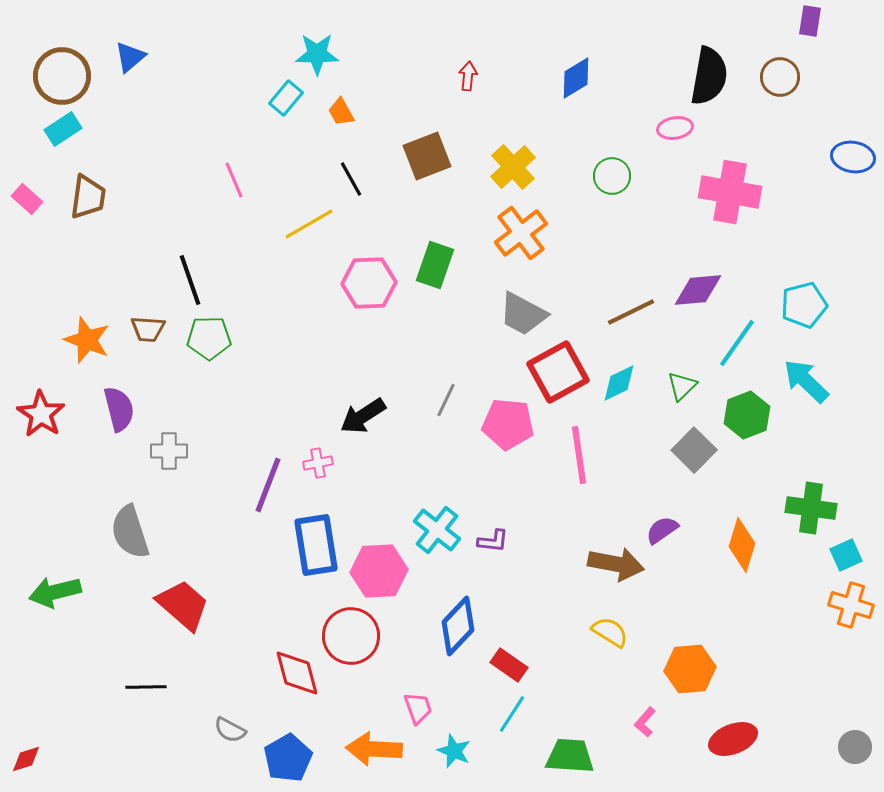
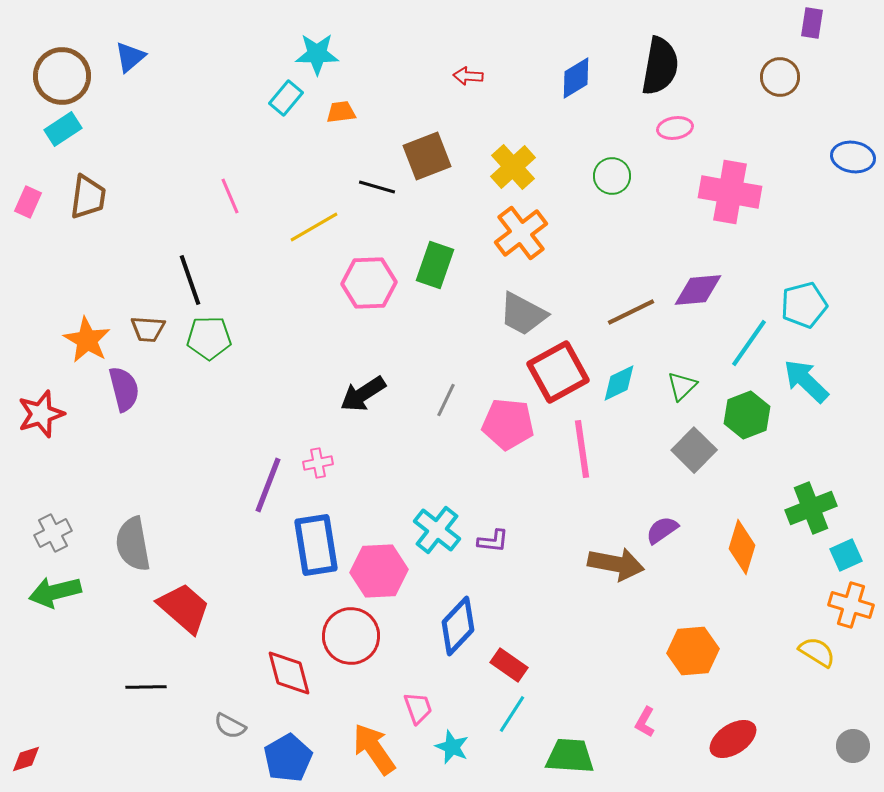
purple rectangle at (810, 21): moved 2 px right, 2 px down
red arrow at (468, 76): rotated 92 degrees counterclockwise
black semicircle at (709, 76): moved 49 px left, 10 px up
orange trapezoid at (341, 112): rotated 112 degrees clockwise
black line at (351, 179): moved 26 px right, 8 px down; rotated 45 degrees counterclockwise
pink line at (234, 180): moved 4 px left, 16 px down
pink rectangle at (27, 199): moved 1 px right, 3 px down; rotated 72 degrees clockwise
yellow line at (309, 224): moved 5 px right, 3 px down
orange star at (87, 340): rotated 9 degrees clockwise
cyan line at (737, 343): moved 12 px right
purple semicircle at (119, 409): moved 5 px right, 20 px up
red star at (41, 414): rotated 21 degrees clockwise
black arrow at (363, 416): moved 22 px up
gray cross at (169, 451): moved 116 px left, 82 px down; rotated 27 degrees counterclockwise
pink line at (579, 455): moved 3 px right, 6 px up
green cross at (811, 508): rotated 30 degrees counterclockwise
gray semicircle at (130, 532): moved 3 px right, 12 px down; rotated 8 degrees clockwise
orange diamond at (742, 545): moved 2 px down
red trapezoid at (183, 605): moved 1 px right, 3 px down
yellow semicircle at (610, 632): moved 207 px right, 20 px down
orange hexagon at (690, 669): moved 3 px right, 18 px up
red diamond at (297, 673): moved 8 px left
pink L-shape at (645, 722): rotated 12 degrees counterclockwise
gray semicircle at (230, 730): moved 4 px up
red ellipse at (733, 739): rotated 12 degrees counterclockwise
gray circle at (855, 747): moved 2 px left, 1 px up
orange arrow at (374, 749): rotated 52 degrees clockwise
cyan star at (454, 751): moved 2 px left, 4 px up
